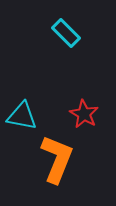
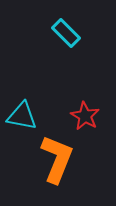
red star: moved 1 px right, 2 px down
